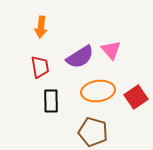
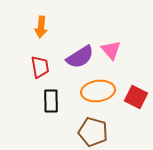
red square: rotated 30 degrees counterclockwise
